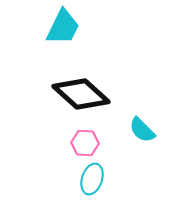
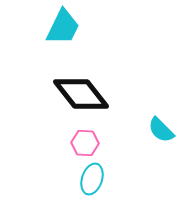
black diamond: rotated 10 degrees clockwise
cyan semicircle: moved 19 px right
